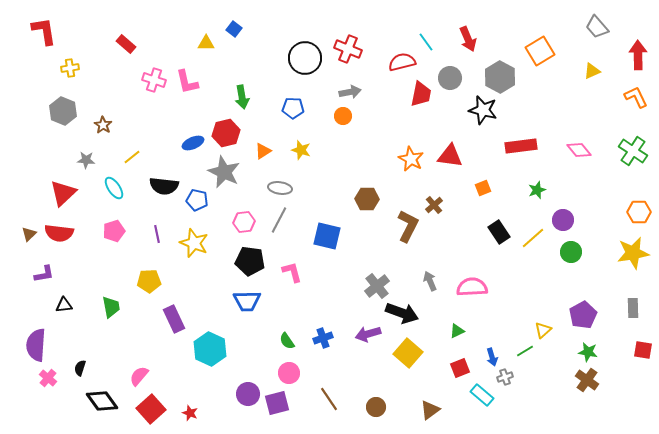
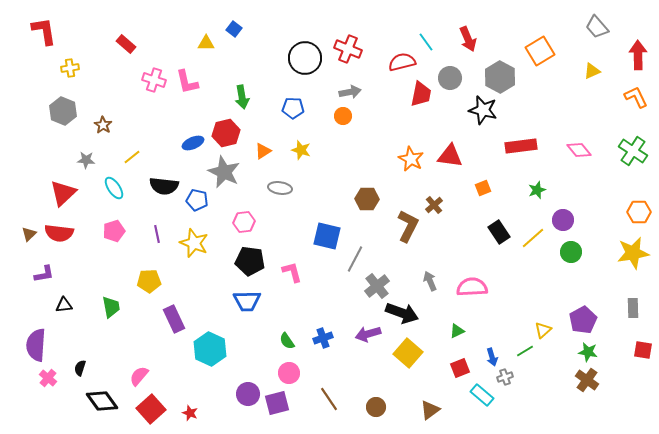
gray line at (279, 220): moved 76 px right, 39 px down
purple pentagon at (583, 315): moved 5 px down
